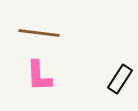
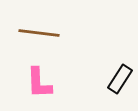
pink L-shape: moved 7 px down
